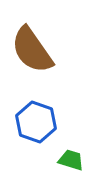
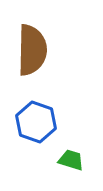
brown semicircle: rotated 144 degrees counterclockwise
